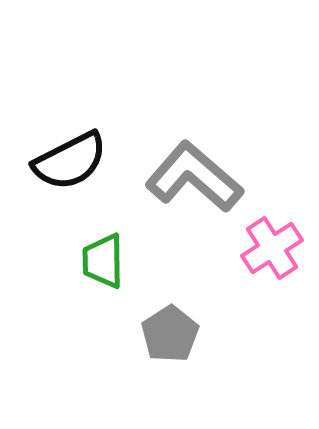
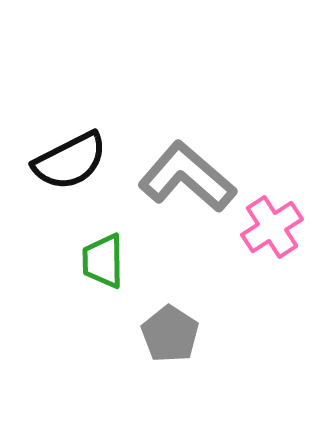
gray L-shape: moved 7 px left
pink cross: moved 21 px up
gray pentagon: rotated 6 degrees counterclockwise
